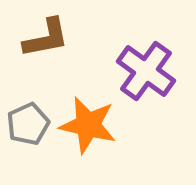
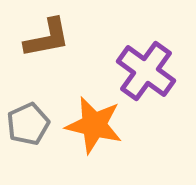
brown L-shape: moved 1 px right
orange star: moved 6 px right
